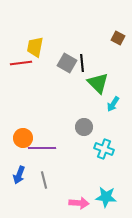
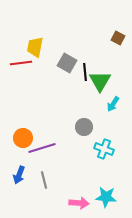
black line: moved 3 px right, 9 px down
green triangle: moved 2 px right, 2 px up; rotated 15 degrees clockwise
purple line: rotated 16 degrees counterclockwise
